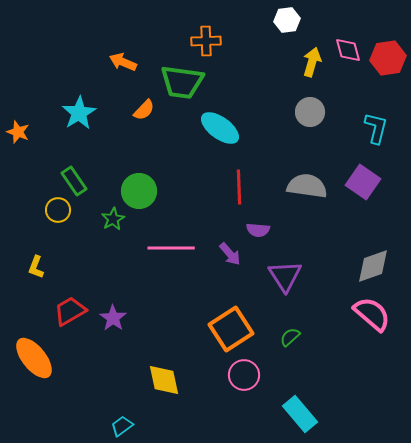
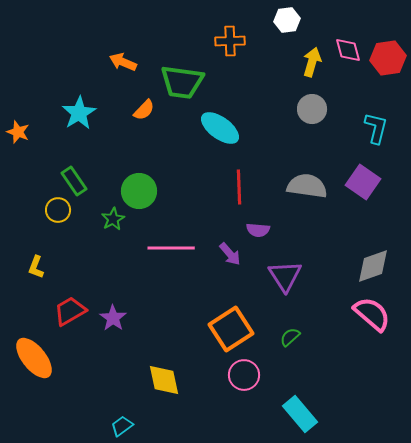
orange cross: moved 24 px right
gray circle: moved 2 px right, 3 px up
